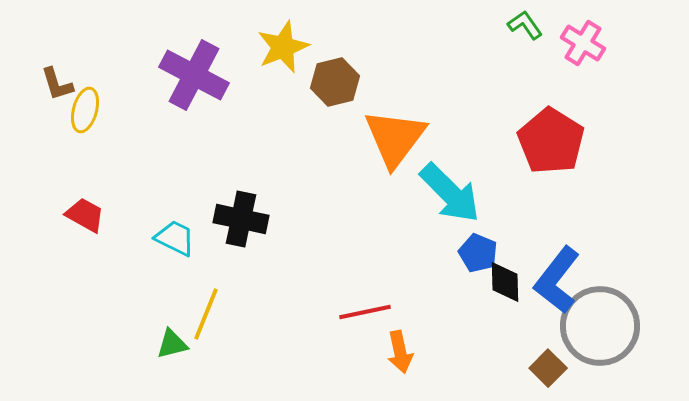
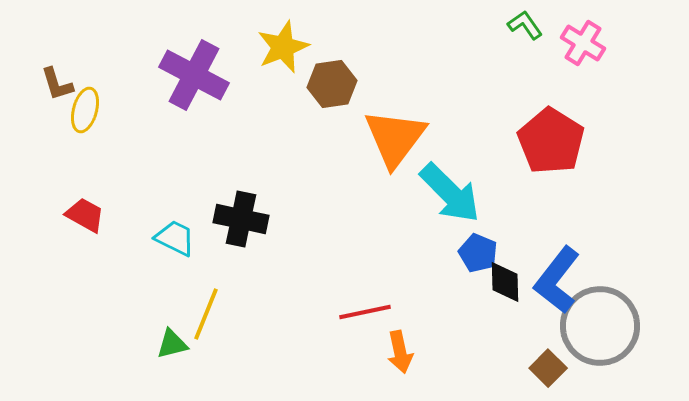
brown hexagon: moved 3 px left, 2 px down; rotated 6 degrees clockwise
